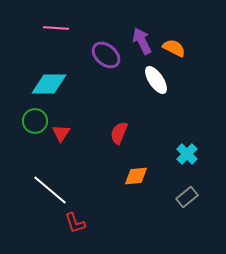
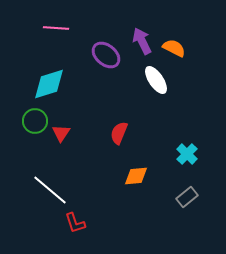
cyan diamond: rotated 18 degrees counterclockwise
